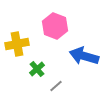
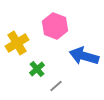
yellow cross: moved 1 px up; rotated 20 degrees counterclockwise
